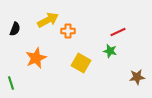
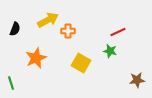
brown star: moved 3 px down
